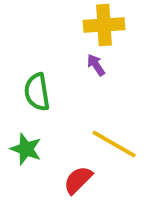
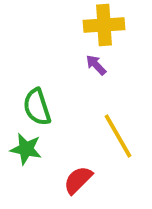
purple arrow: rotated 10 degrees counterclockwise
green semicircle: moved 15 px down; rotated 9 degrees counterclockwise
yellow line: moved 4 px right, 8 px up; rotated 30 degrees clockwise
green star: rotated 8 degrees counterclockwise
